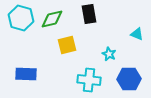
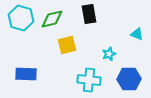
cyan star: rotated 24 degrees clockwise
